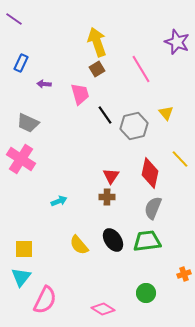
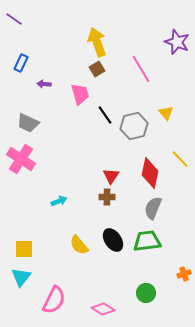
pink semicircle: moved 9 px right
